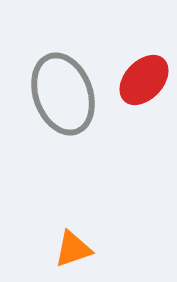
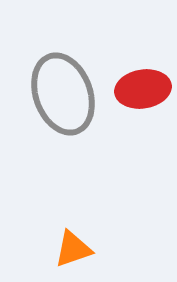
red ellipse: moved 1 px left, 9 px down; rotated 38 degrees clockwise
